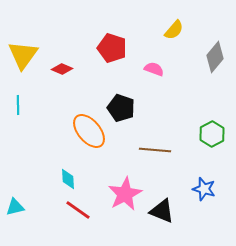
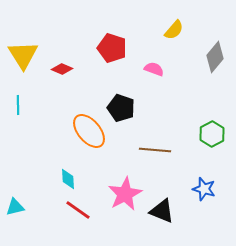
yellow triangle: rotated 8 degrees counterclockwise
